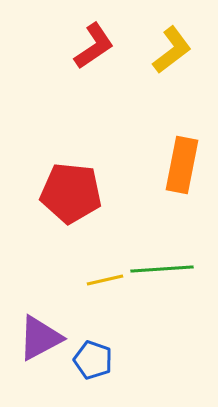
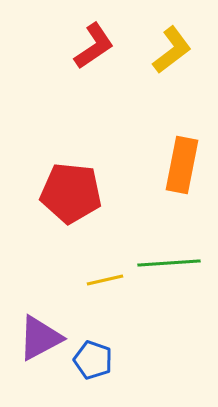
green line: moved 7 px right, 6 px up
